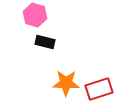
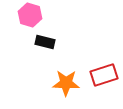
pink hexagon: moved 5 px left
red rectangle: moved 5 px right, 14 px up
